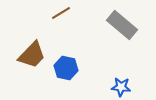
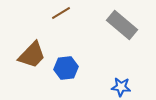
blue hexagon: rotated 20 degrees counterclockwise
